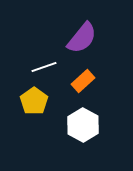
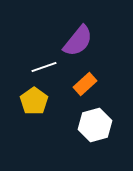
purple semicircle: moved 4 px left, 3 px down
orange rectangle: moved 2 px right, 3 px down
white hexagon: moved 12 px right; rotated 16 degrees clockwise
